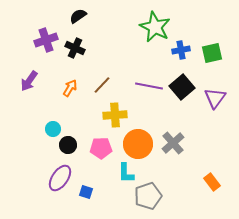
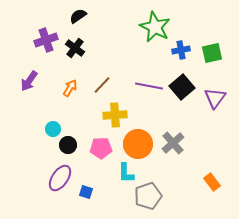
black cross: rotated 12 degrees clockwise
